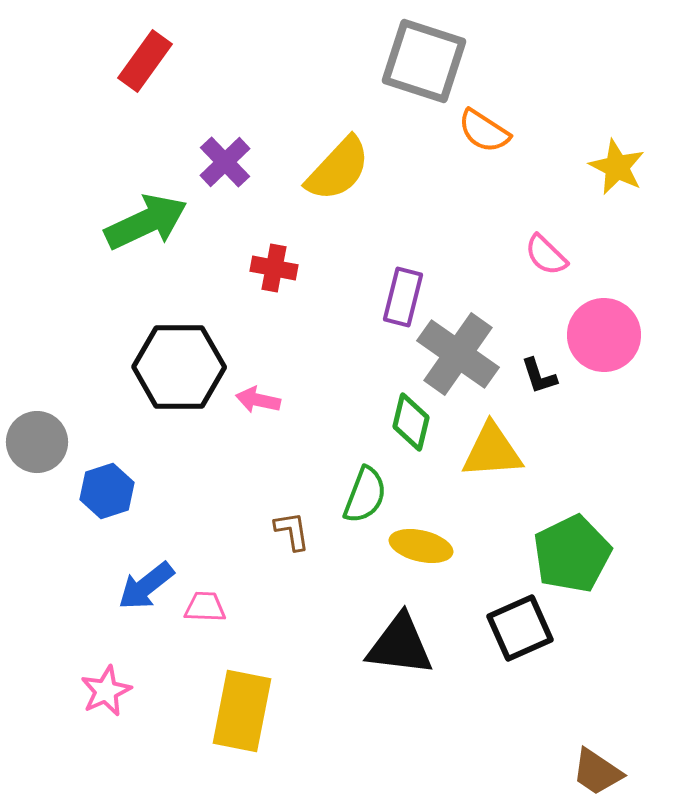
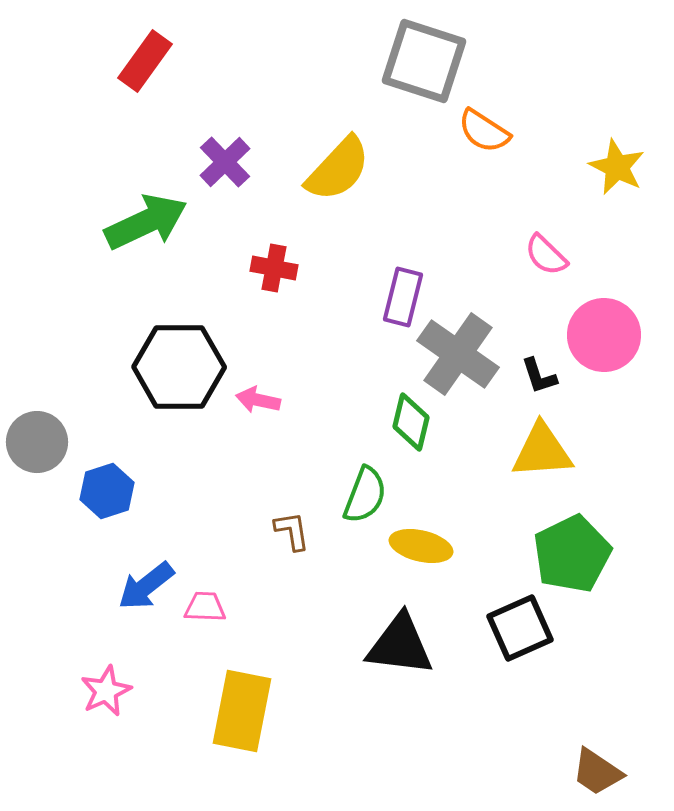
yellow triangle: moved 50 px right
